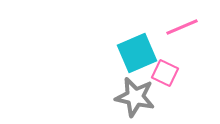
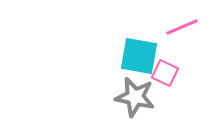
cyan square: moved 2 px right, 3 px down; rotated 33 degrees clockwise
